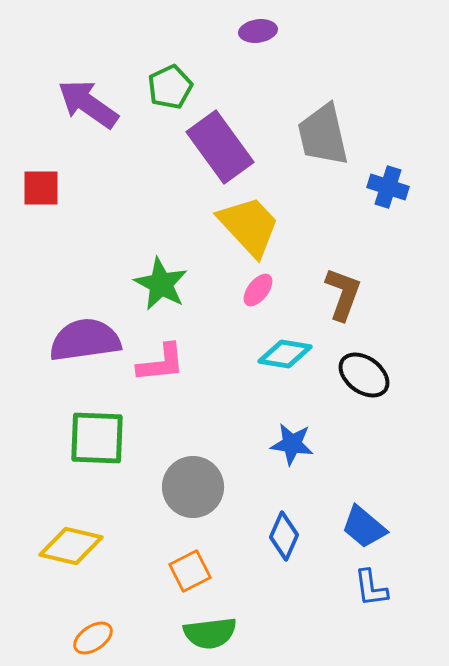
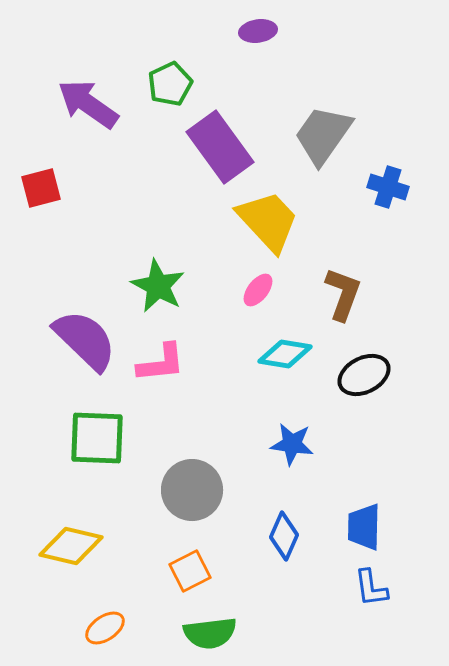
green pentagon: moved 3 px up
gray trapezoid: rotated 48 degrees clockwise
red square: rotated 15 degrees counterclockwise
yellow trapezoid: moved 19 px right, 5 px up
green star: moved 3 px left, 2 px down
purple semicircle: rotated 52 degrees clockwise
black ellipse: rotated 63 degrees counterclockwise
gray circle: moved 1 px left, 3 px down
blue trapezoid: rotated 51 degrees clockwise
orange ellipse: moved 12 px right, 10 px up
